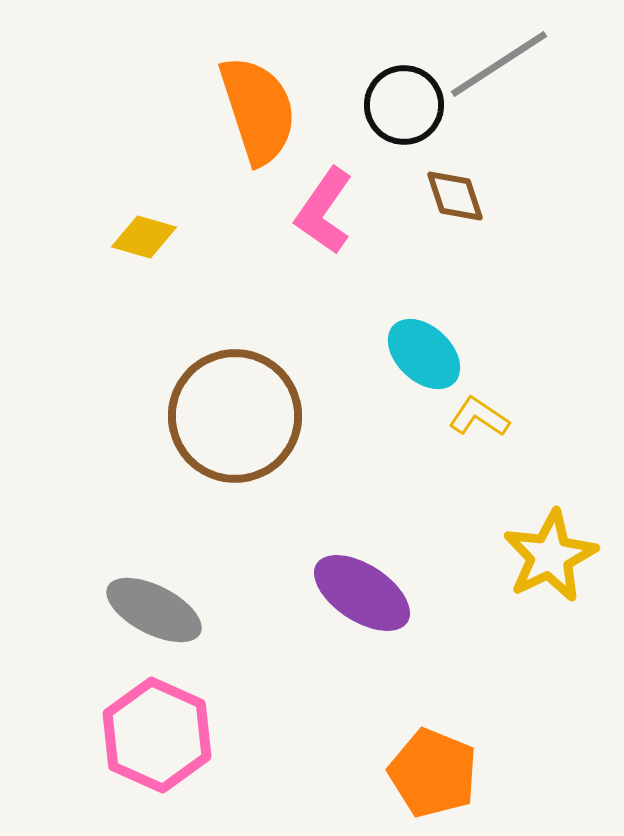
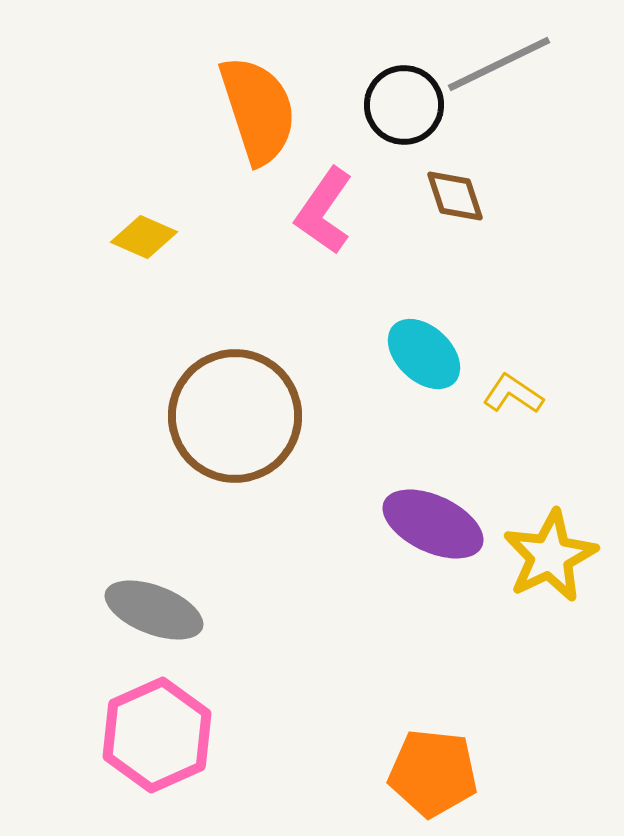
gray line: rotated 7 degrees clockwise
yellow diamond: rotated 8 degrees clockwise
yellow L-shape: moved 34 px right, 23 px up
purple ellipse: moved 71 px right, 69 px up; rotated 8 degrees counterclockwise
gray ellipse: rotated 6 degrees counterclockwise
pink hexagon: rotated 12 degrees clockwise
orange pentagon: rotated 16 degrees counterclockwise
